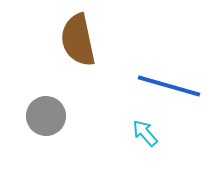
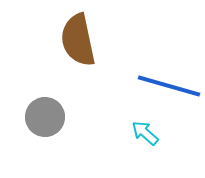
gray circle: moved 1 px left, 1 px down
cyan arrow: rotated 8 degrees counterclockwise
